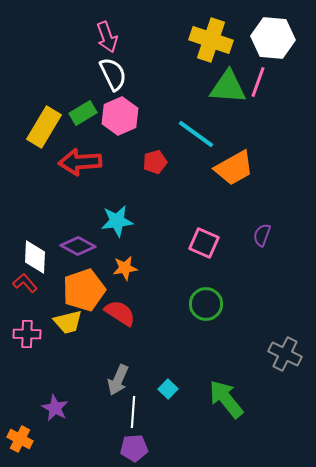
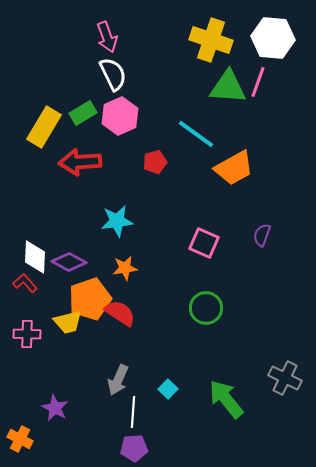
purple diamond: moved 9 px left, 16 px down
orange pentagon: moved 6 px right, 9 px down
green circle: moved 4 px down
gray cross: moved 24 px down
